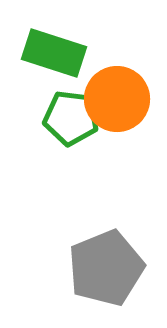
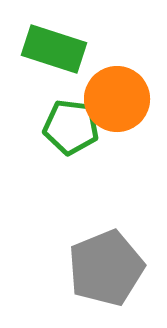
green rectangle: moved 4 px up
green pentagon: moved 9 px down
